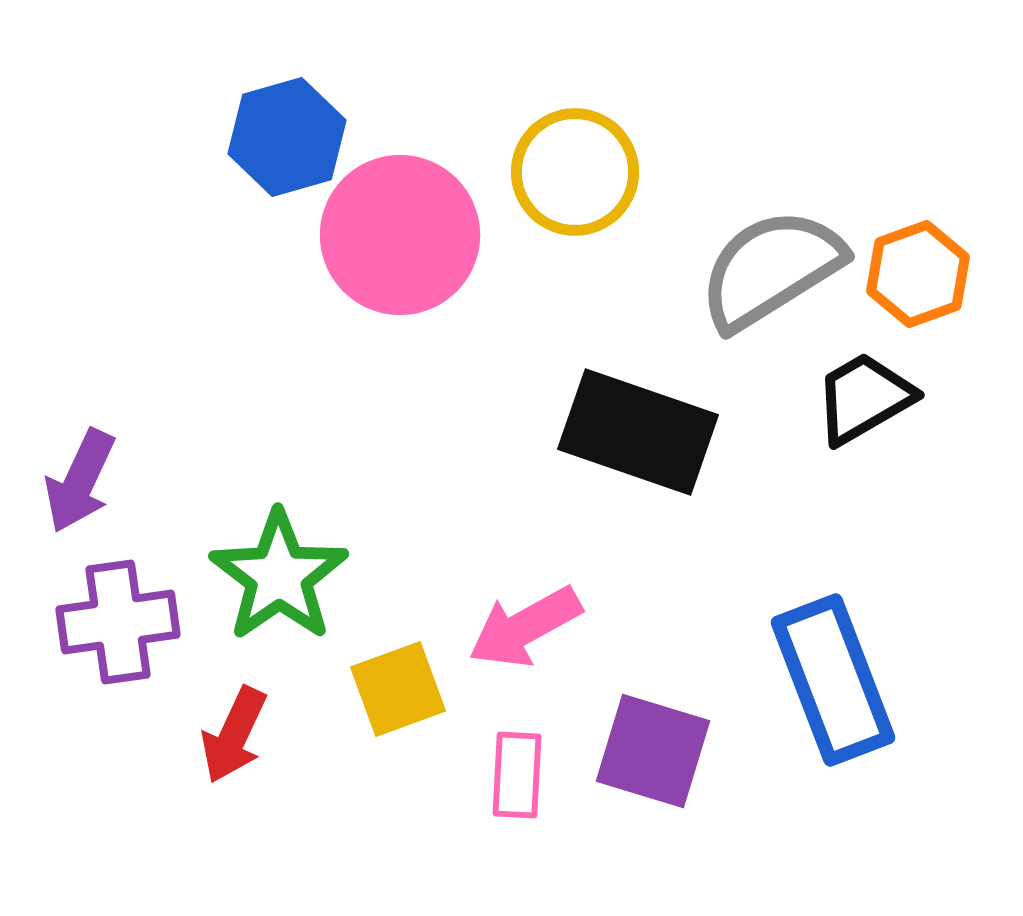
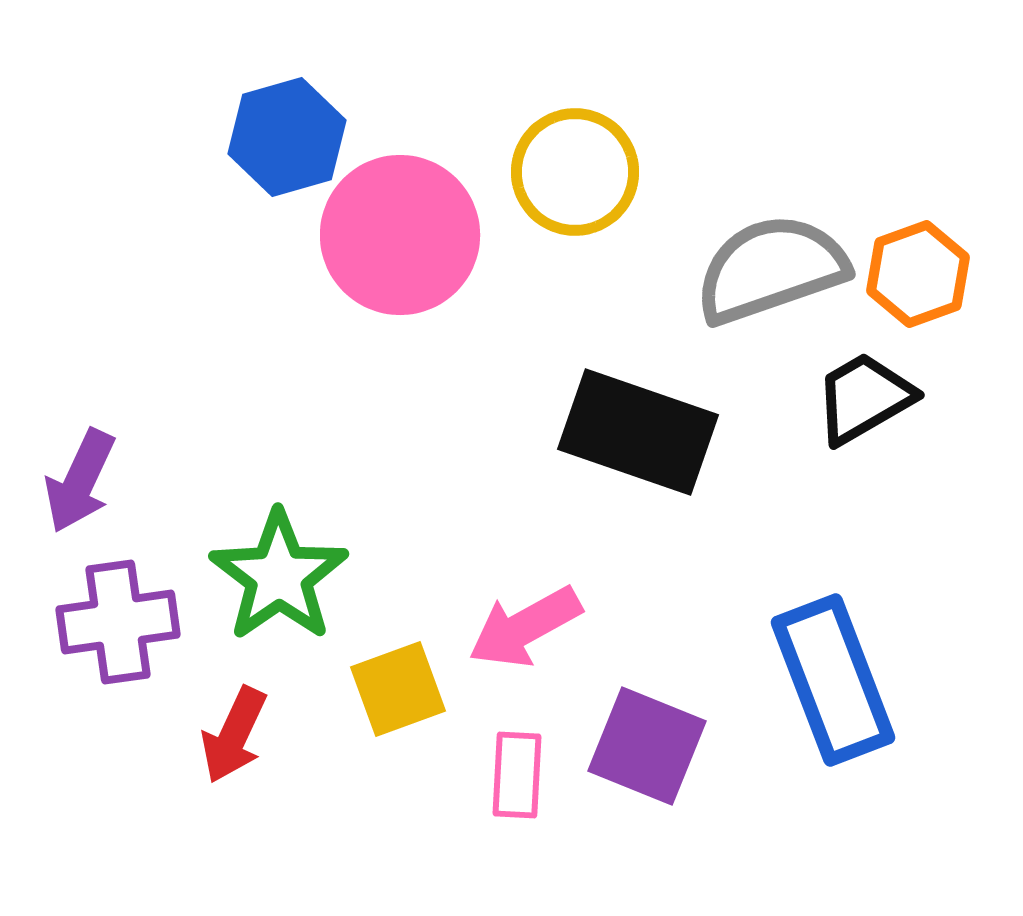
gray semicircle: rotated 13 degrees clockwise
purple square: moved 6 px left, 5 px up; rotated 5 degrees clockwise
